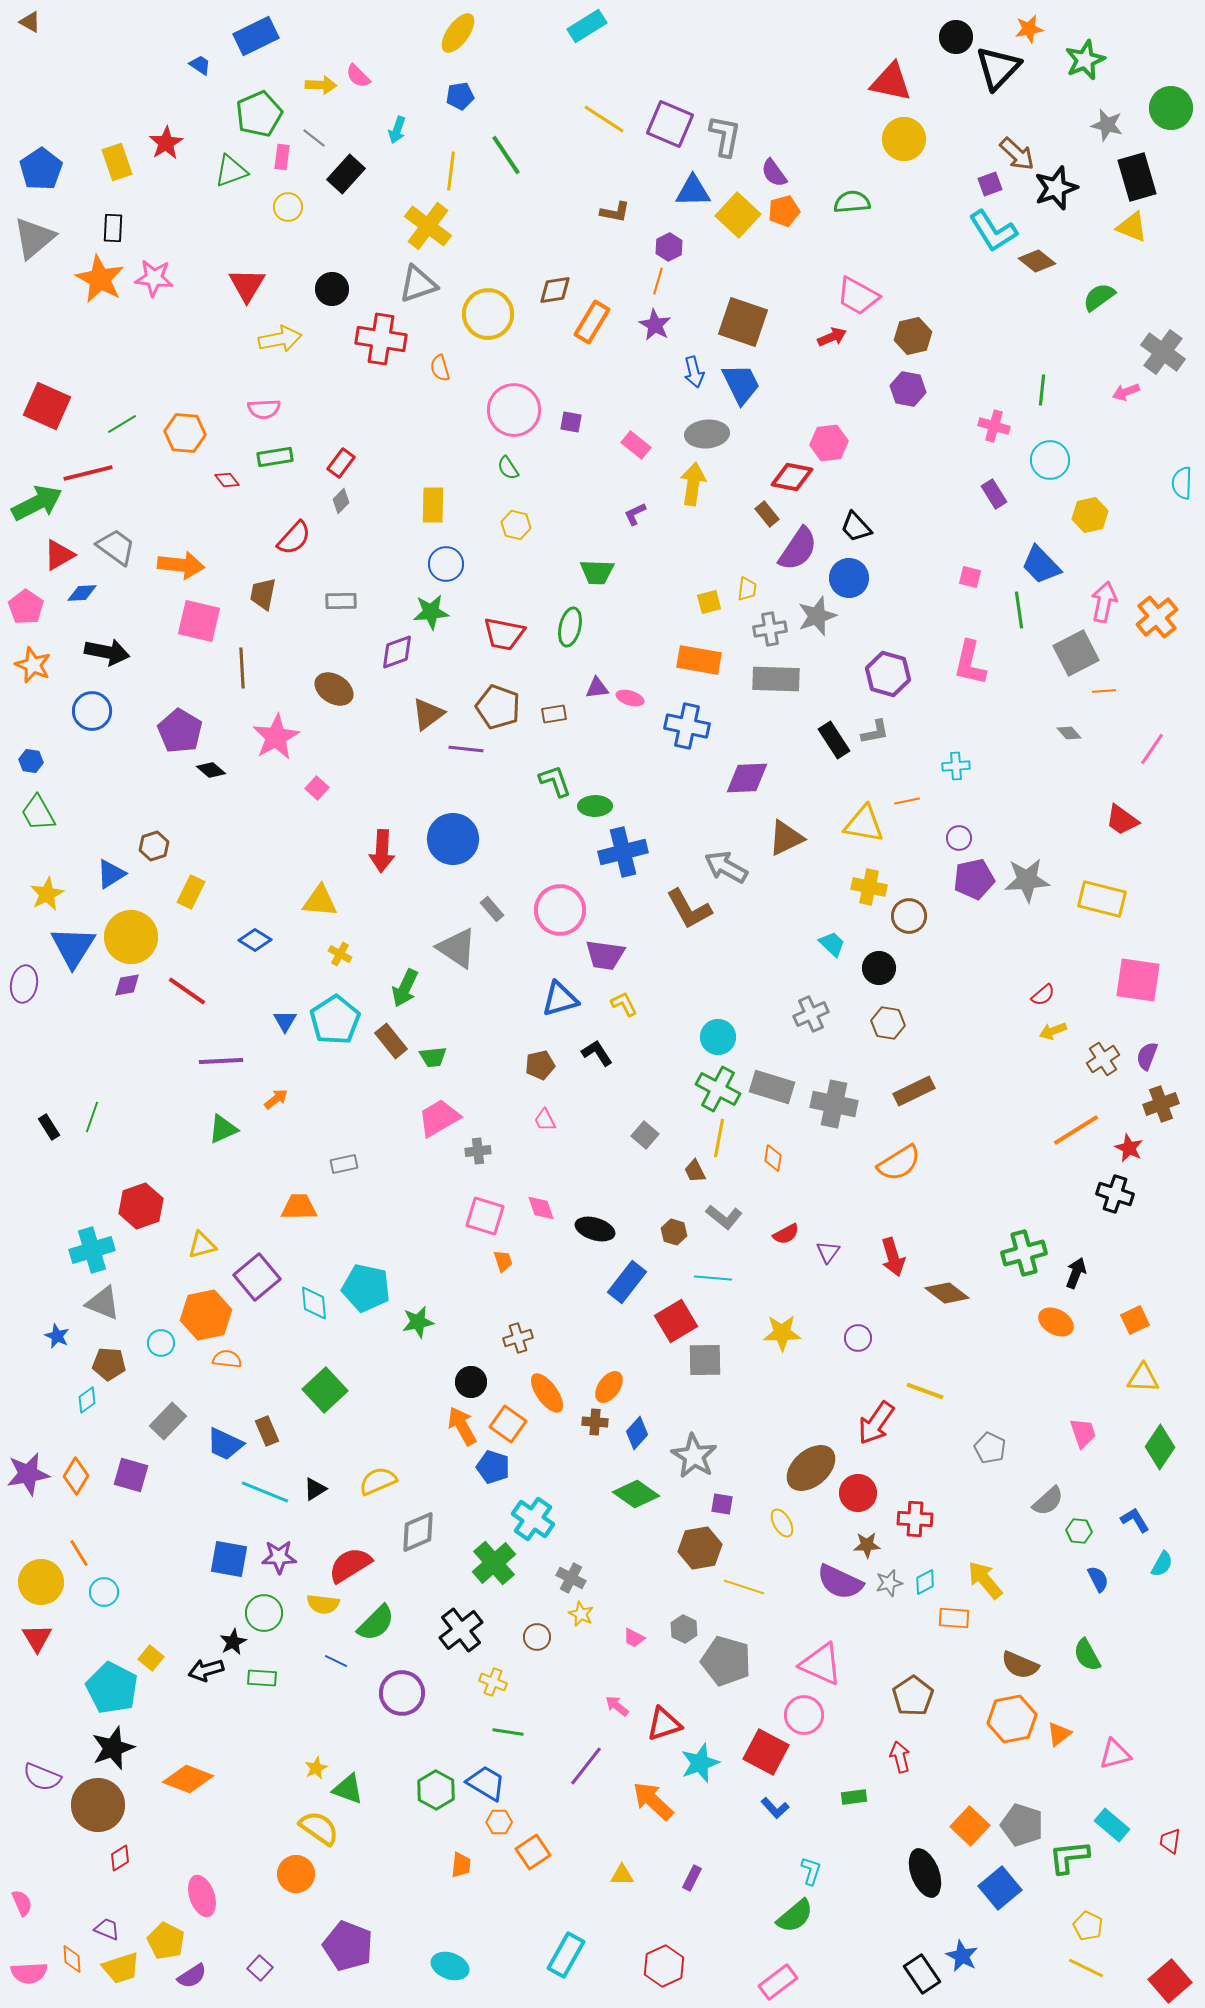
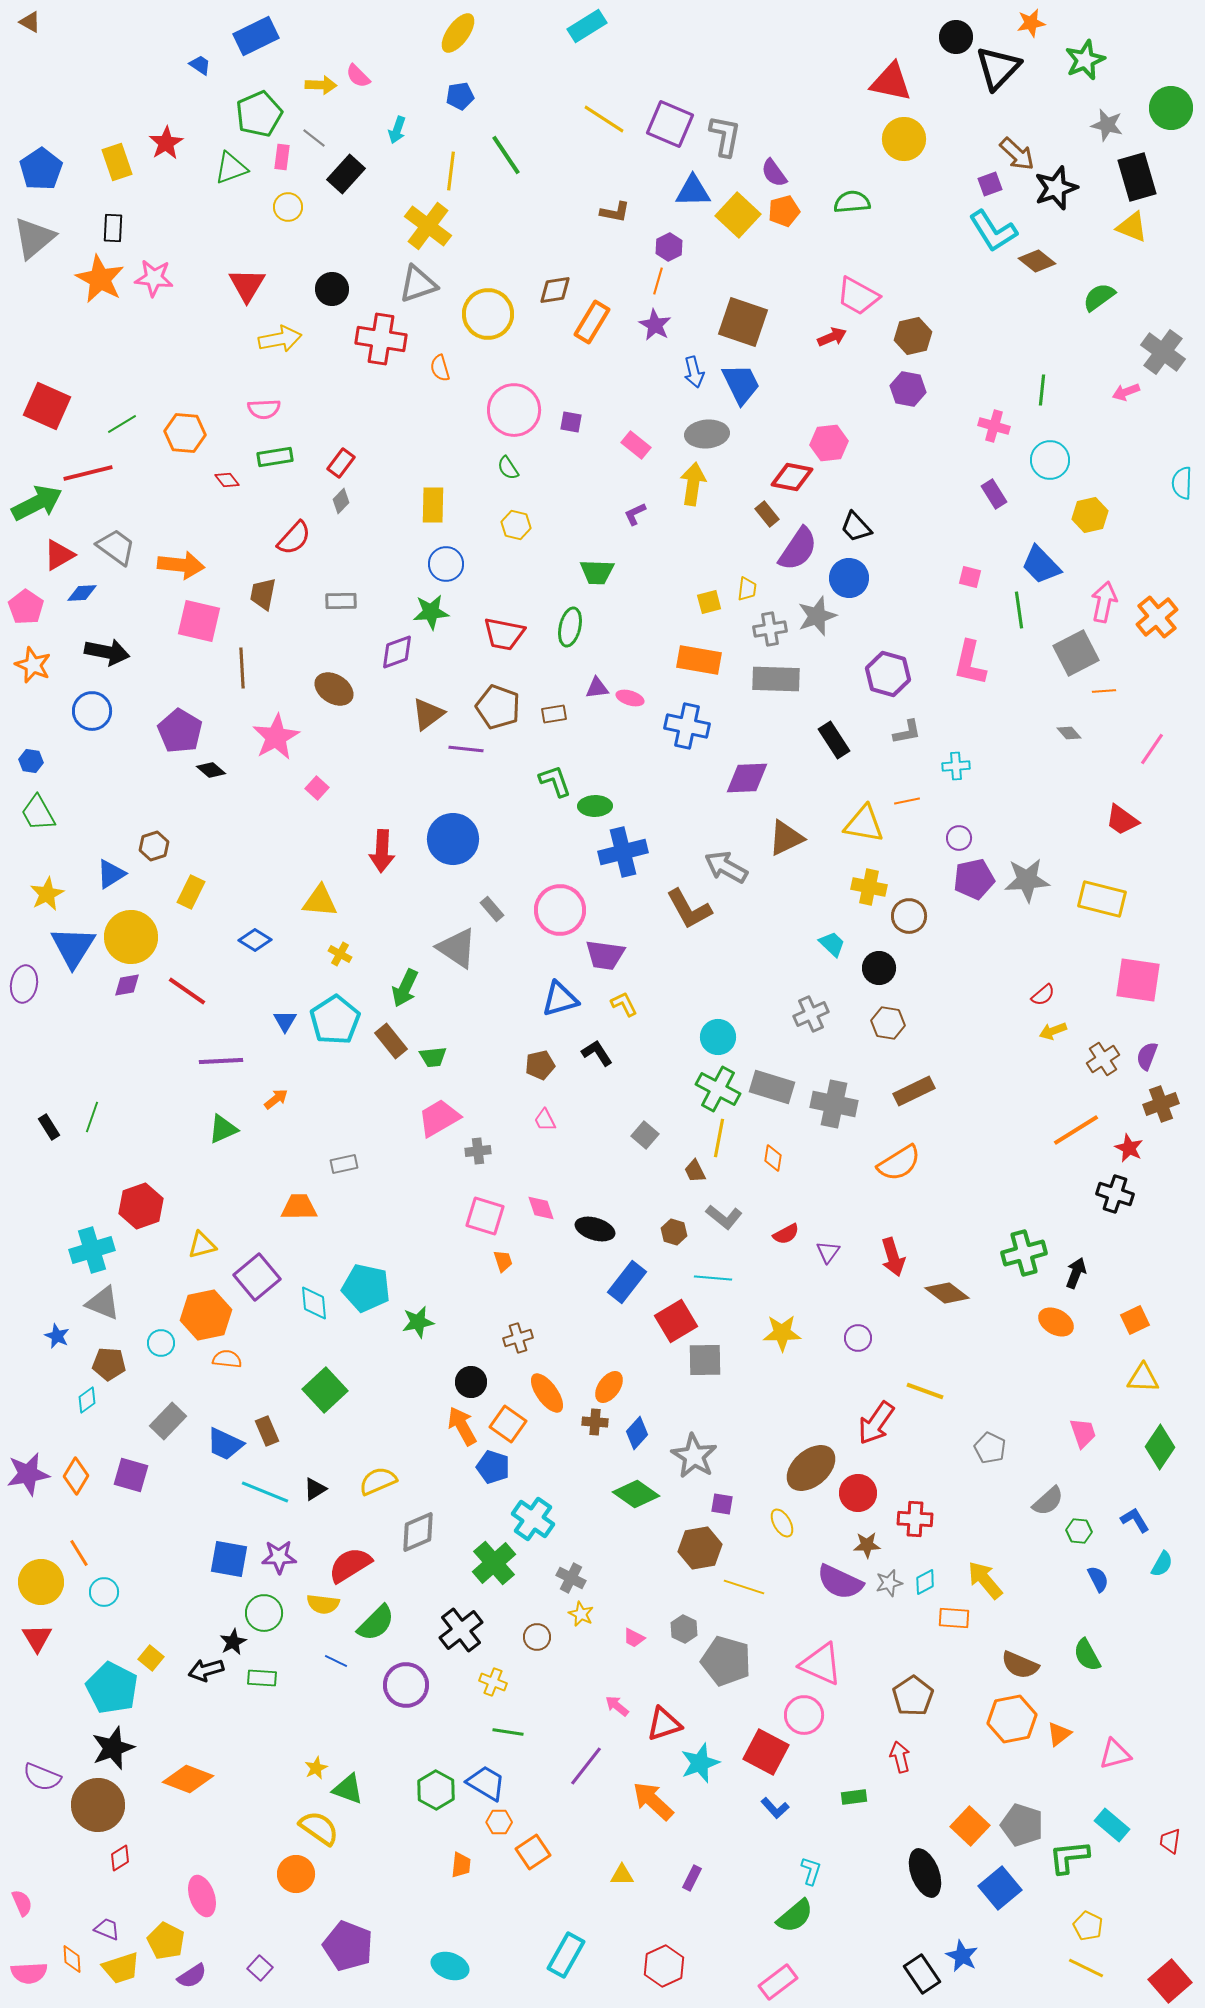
orange star at (1029, 29): moved 2 px right, 6 px up
green triangle at (231, 171): moved 3 px up
gray L-shape at (875, 732): moved 32 px right
purple circle at (402, 1693): moved 4 px right, 8 px up
